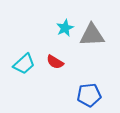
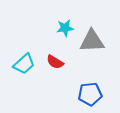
cyan star: rotated 18 degrees clockwise
gray triangle: moved 6 px down
blue pentagon: moved 1 px right, 1 px up
